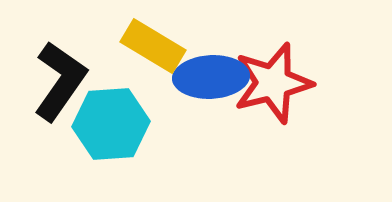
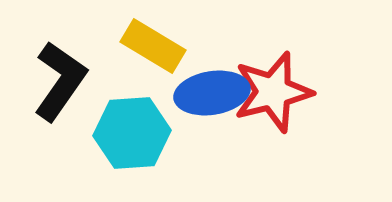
blue ellipse: moved 1 px right, 16 px down; rotated 6 degrees counterclockwise
red star: moved 9 px down
cyan hexagon: moved 21 px right, 9 px down
